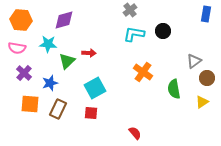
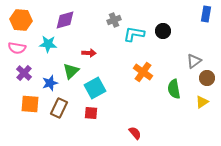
gray cross: moved 16 px left, 10 px down; rotated 16 degrees clockwise
purple diamond: moved 1 px right
green triangle: moved 4 px right, 10 px down
brown rectangle: moved 1 px right, 1 px up
